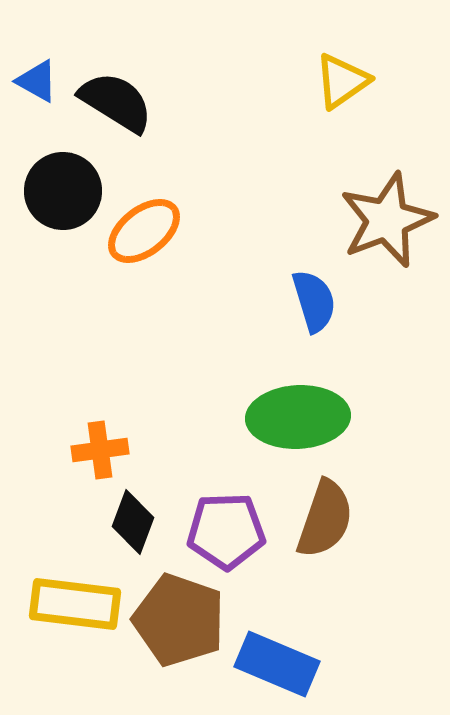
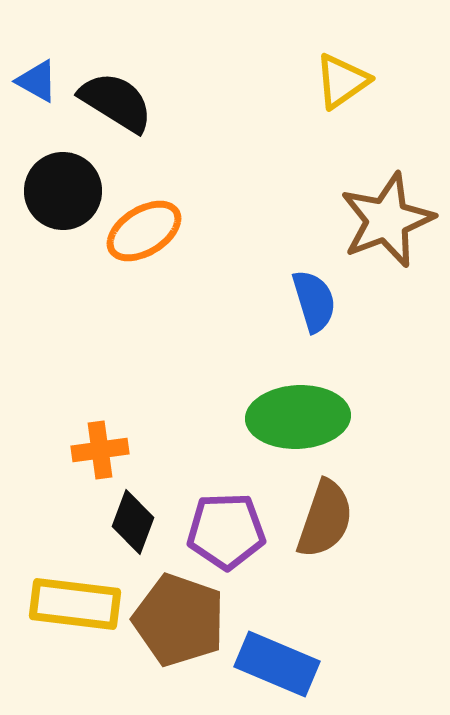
orange ellipse: rotated 6 degrees clockwise
